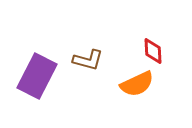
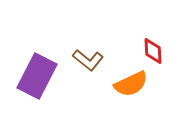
brown L-shape: rotated 24 degrees clockwise
orange semicircle: moved 6 px left
